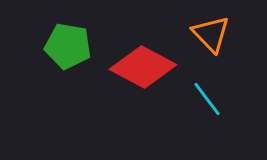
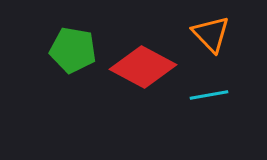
green pentagon: moved 5 px right, 4 px down
cyan line: moved 2 px right, 4 px up; rotated 63 degrees counterclockwise
